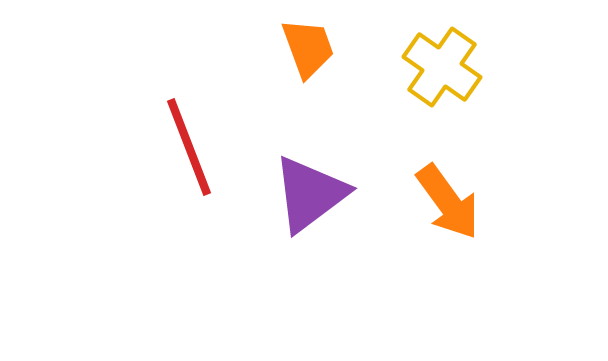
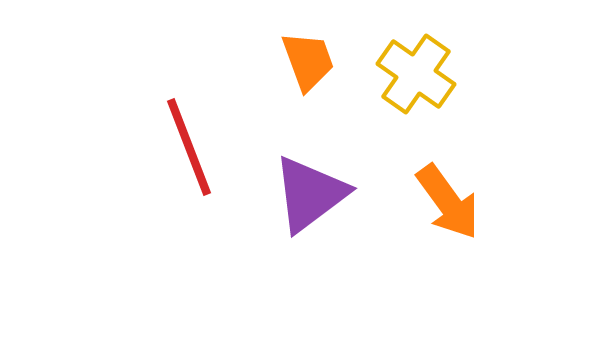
orange trapezoid: moved 13 px down
yellow cross: moved 26 px left, 7 px down
